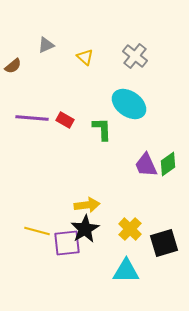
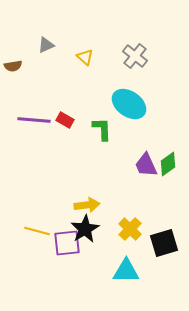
brown semicircle: rotated 30 degrees clockwise
purple line: moved 2 px right, 2 px down
